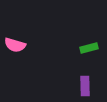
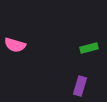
purple rectangle: moved 5 px left; rotated 18 degrees clockwise
